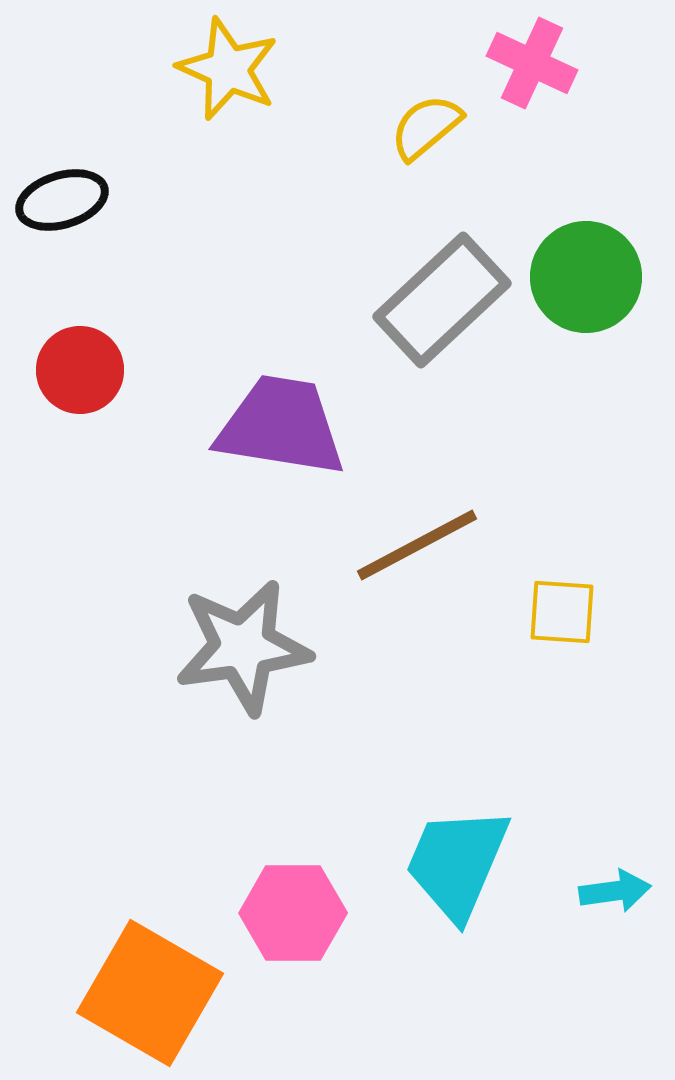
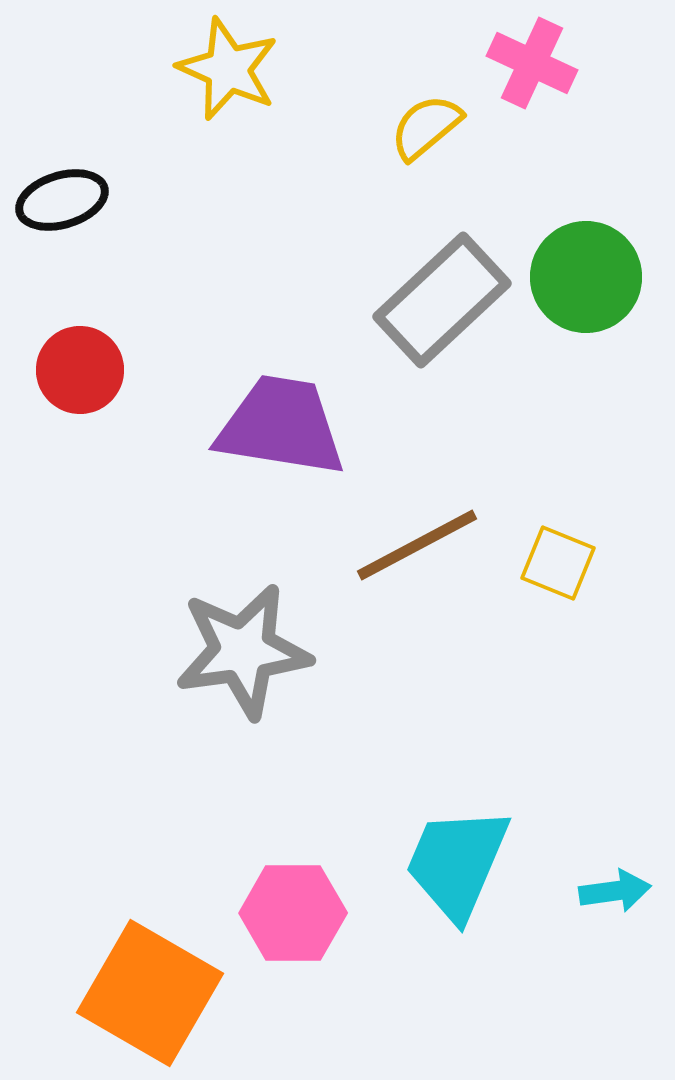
yellow square: moved 4 px left, 49 px up; rotated 18 degrees clockwise
gray star: moved 4 px down
